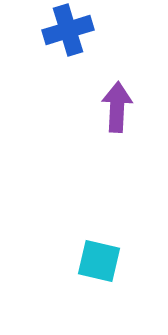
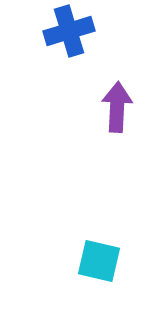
blue cross: moved 1 px right, 1 px down
